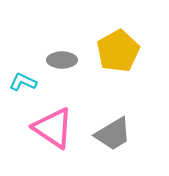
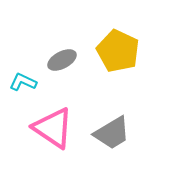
yellow pentagon: rotated 18 degrees counterclockwise
gray ellipse: rotated 28 degrees counterclockwise
gray trapezoid: moved 1 px left, 1 px up
